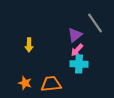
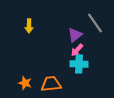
yellow arrow: moved 19 px up
